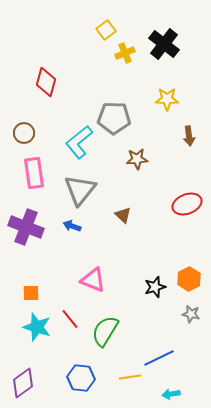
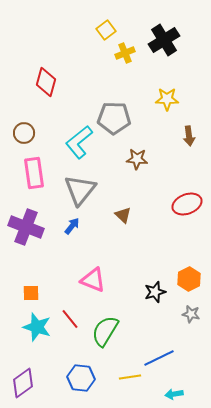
black cross: moved 4 px up; rotated 20 degrees clockwise
brown star: rotated 10 degrees clockwise
blue arrow: rotated 108 degrees clockwise
black star: moved 5 px down
cyan arrow: moved 3 px right
